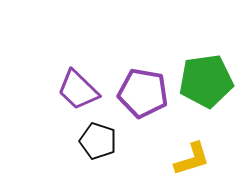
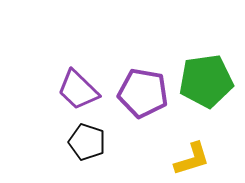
black pentagon: moved 11 px left, 1 px down
